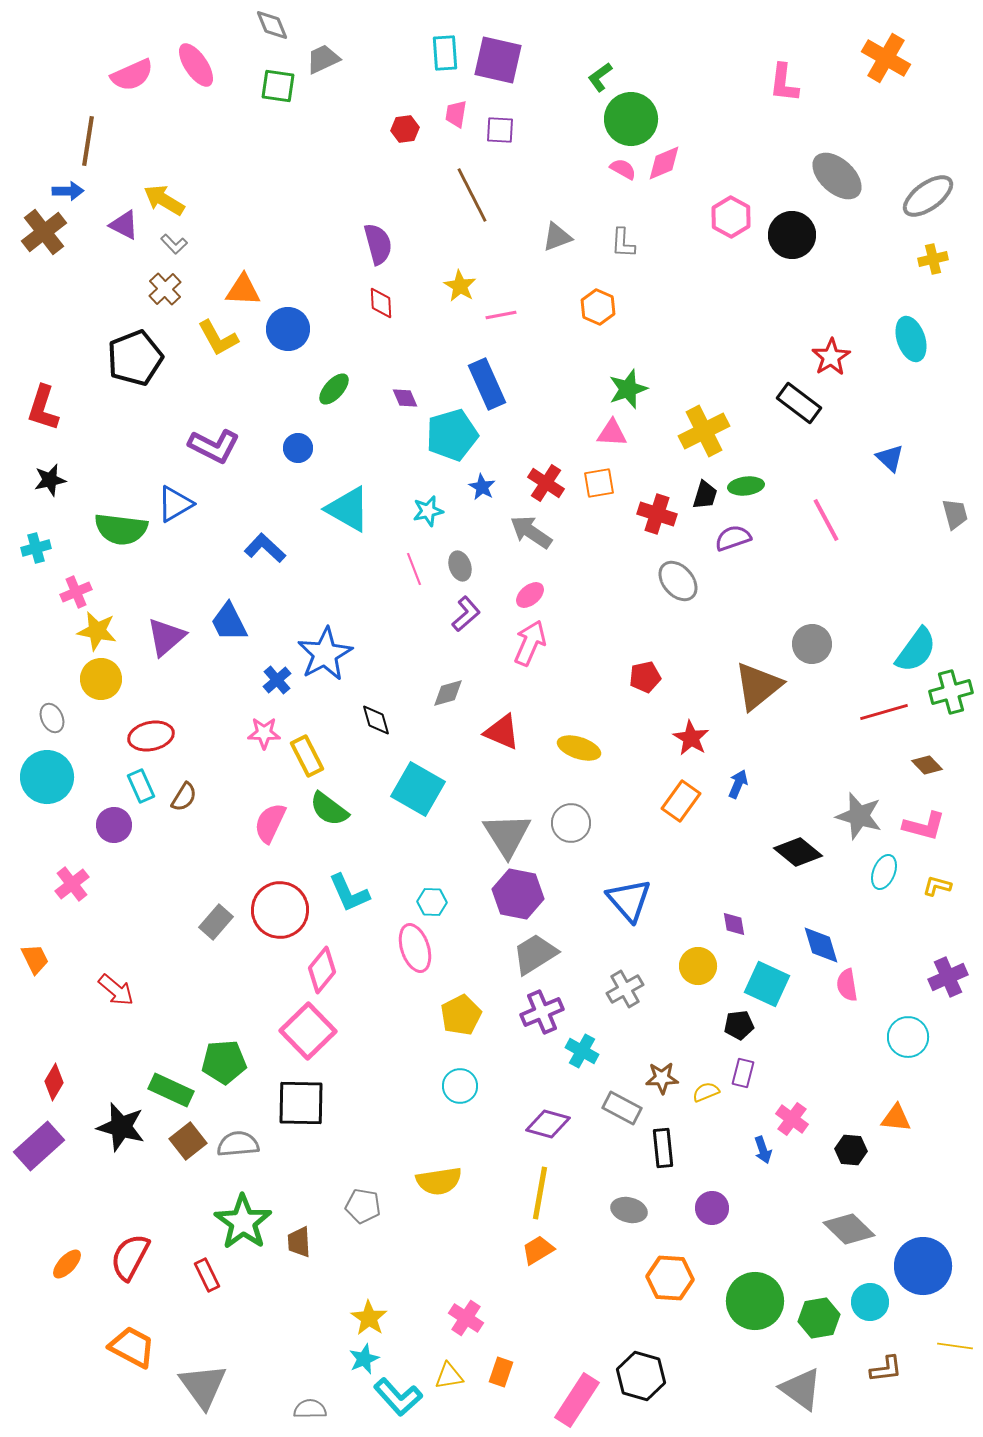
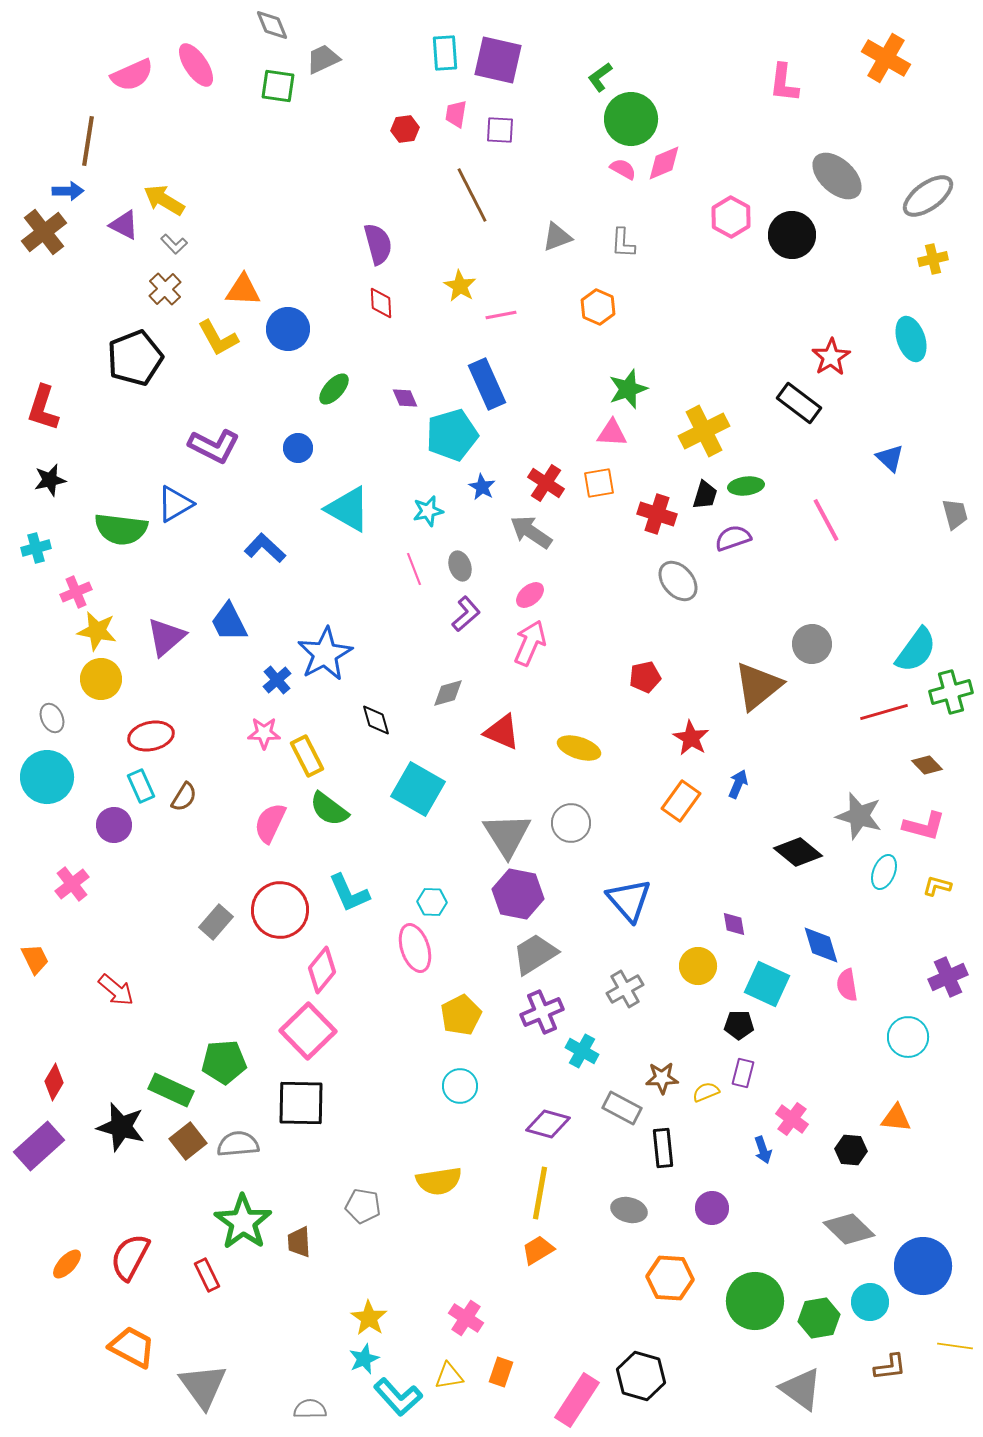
black pentagon at (739, 1025): rotated 8 degrees clockwise
brown L-shape at (886, 1369): moved 4 px right, 2 px up
